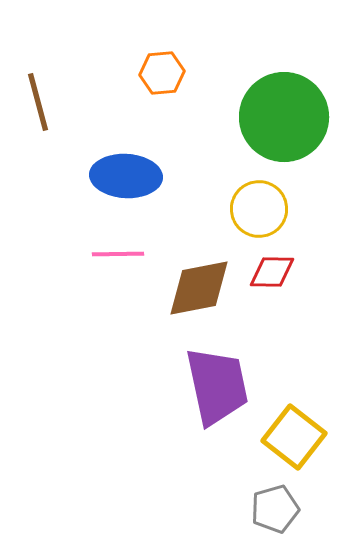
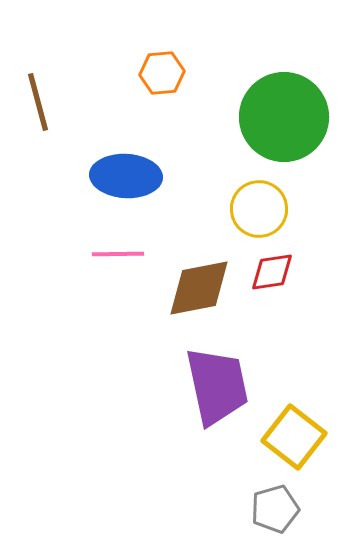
red diamond: rotated 9 degrees counterclockwise
